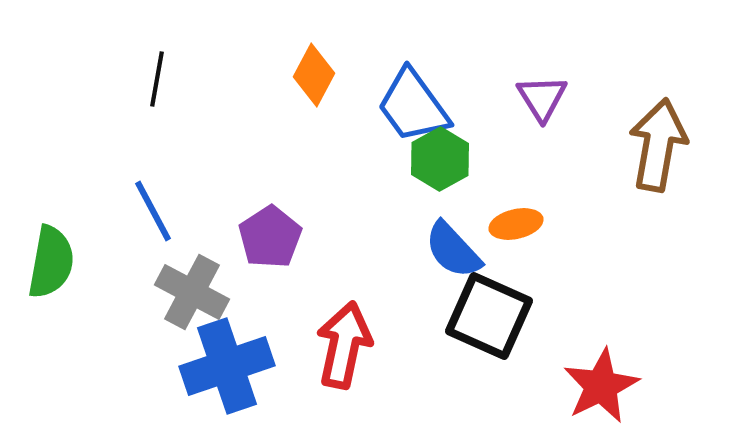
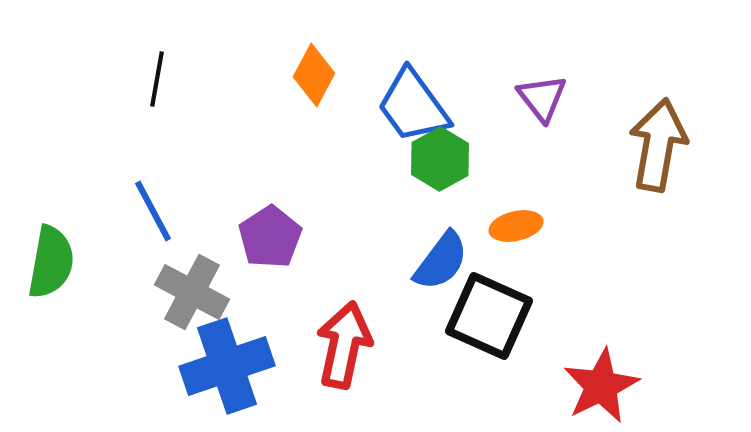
purple triangle: rotated 6 degrees counterclockwise
orange ellipse: moved 2 px down
blue semicircle: moved 12 px left, 11 px down; rotated 100 degrees counterclockwise
